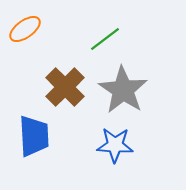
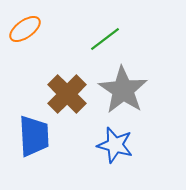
brown cross: moved 2 px right, 7 px down
blue star: rotated 12 degrees clockwise
